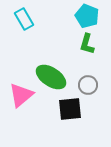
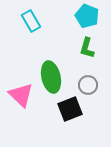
cyan rectangle: moved 7 px right, 2 px down
green L-shape: moved 4 px down
green ellipse: rotated 44 degrees clockwise
pink triangle: rotated 36 degrees counterclockwise
black square: rotated 15 degrees counterclockwise
